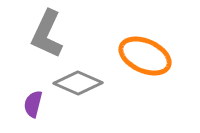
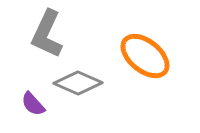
orange ellipse: rotated 15 degrees clockwise
purple semicircle: rotated 56 degrees counterclockwise
